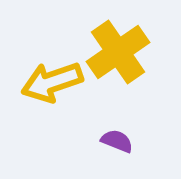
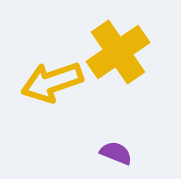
purple semicircle: moved 1 px left, 12 px down
